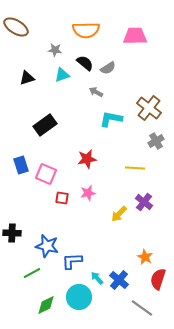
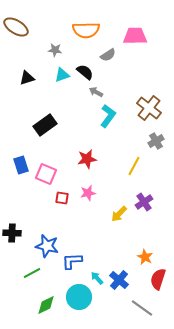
black semicircle: moved 9 px down
gray semicircle: moved 13 px up
cyan L-shape: moved 3 px left, 3 px up; rotated 115 degrees clockwise
yellow line: moved 1 px left, 2 px up; rotated 66 degrees counterclockwise
purple cross: rotated 18 degrees clockwise
